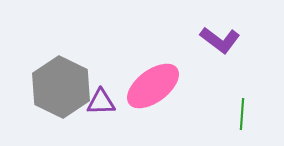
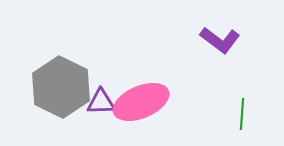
pink ellipse: moved 12 px left, 16 px down; rotated 14 degrees clockwise
